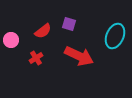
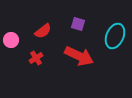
purple square: moved 9 px right
